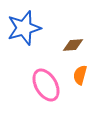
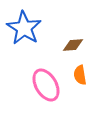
blue star: rotated 24 degrees counterclockwise
orange semicircle: rotated 24 degrees counterclockwise
